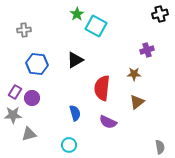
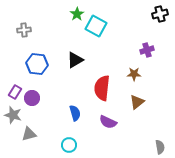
gray star: rotated 18 degrees clockwise
